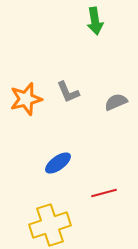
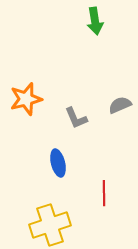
gray L-shape: moved 8 px right, 26 px down
gray semicircle: moved 4 px right, 3 px down
blue ellipse: rotated 68 degrees counterclockwise
red line: rotated 75 degrees counterclockwise
